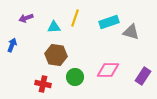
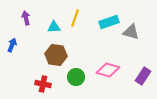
purple arrow: rotated 96 degrees clockwise
pink diamond: rotated 15 degrees clockwise
green circle: moved 1 px right
